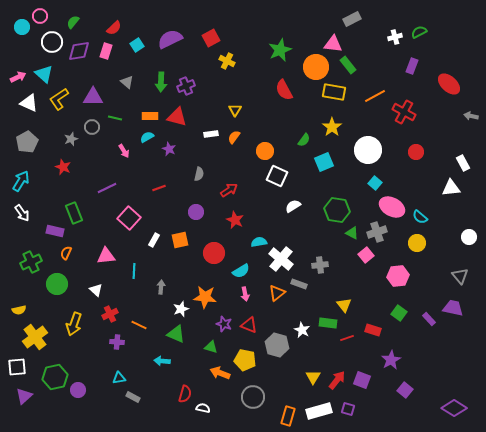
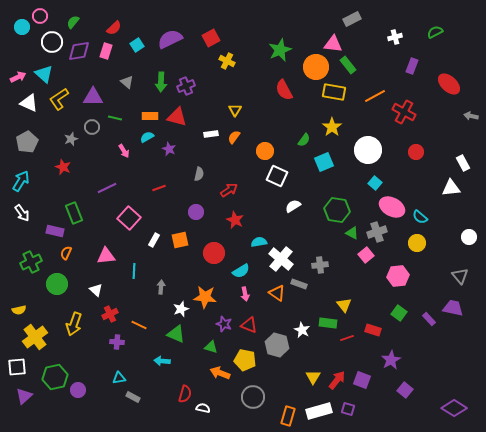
green semicircle at (419, 32): moved 16 px right
orange triangle at (277, 293): rotated 48 degrees counterclockwise
